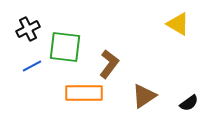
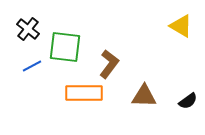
yellow triangle: moved 3 px right, 2 px down
black cross: rotated 25 degrees counterclockwise
brown triangle: rotated 36 degrees clockwise
black semicircle: moved 1 px left, 2 px up
